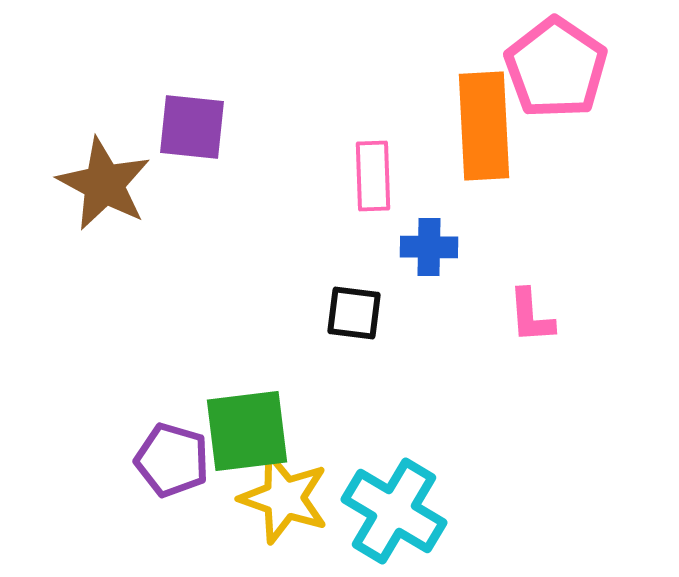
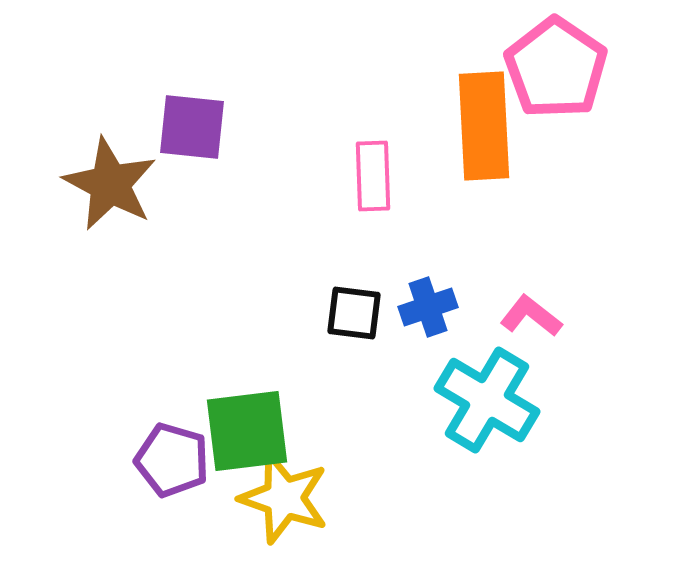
brown star: moved 6 px right
blue cross: moved 1 px left, 60 px down; rotated 20 degrees counterclockwise
pink L-shape: rotated 132 degrees clockwise
cyan cross: moved 93 px right, 111 px up
